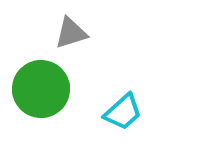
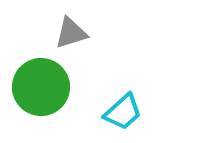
green circle: moved 2 px up
